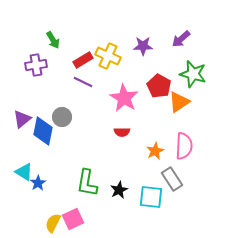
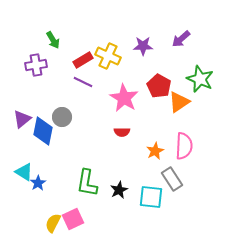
green star: moved 7 px right, 5 px down; rotated 8 degrees clockwise
